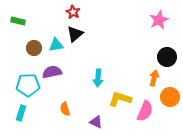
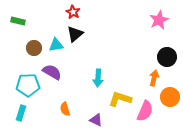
purple semicircle: rotated 42 degrees clockwise
purple triangle: moved 2 px up
